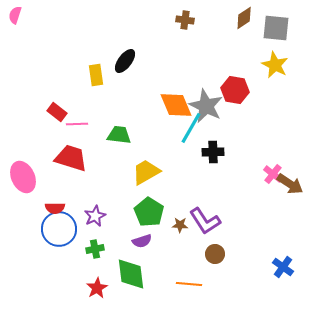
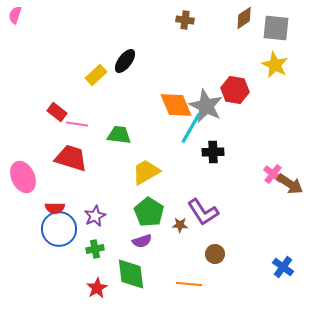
yellow rectangle: rotated 55 degrees clockwise
pink line: rotated 10 degrees clockwise
purple L-shape: moved 2 px left, 9 px up
